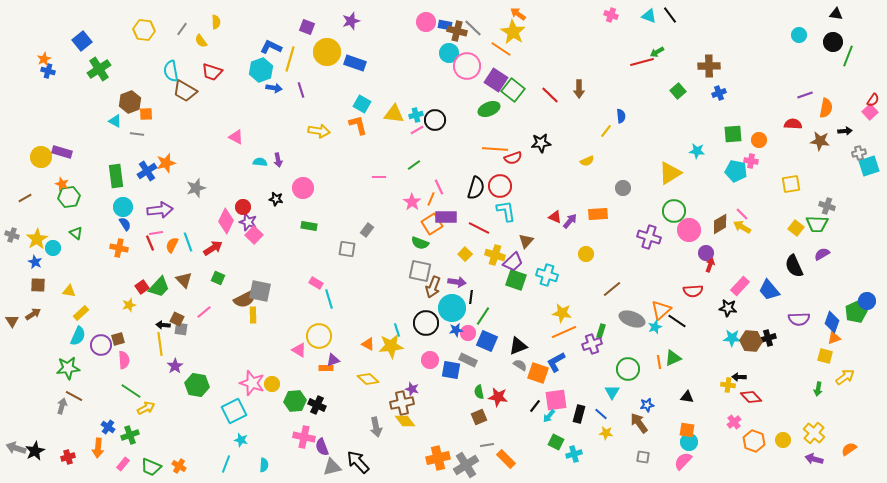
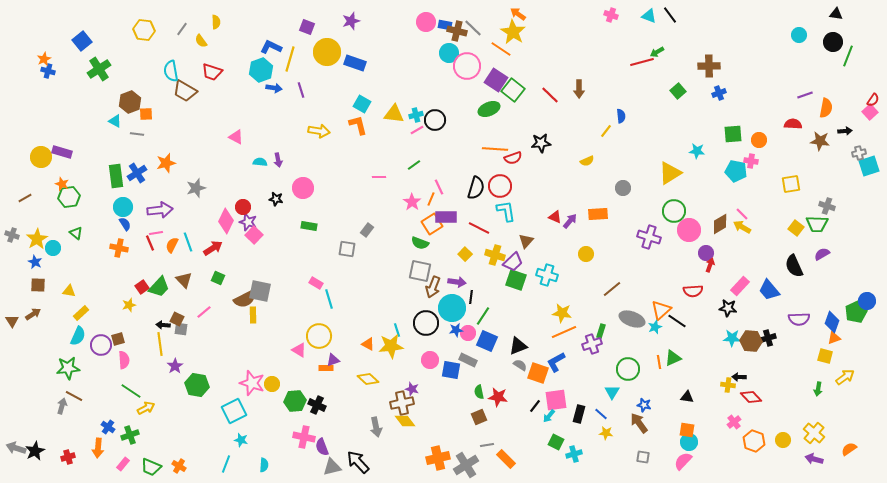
blue cross at (147, 171): moved 10 px left, 2 px down
blue star at (647, 405): moved 3 px left; rotated 24 degrees clockwise
